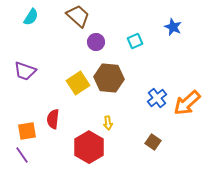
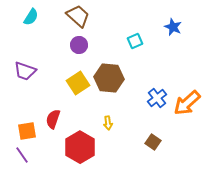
purple circle: moved 17 px left, 3 px down
red semicircle: rotated 12 degrees clockwise
red hexagon: moved 9 px left
